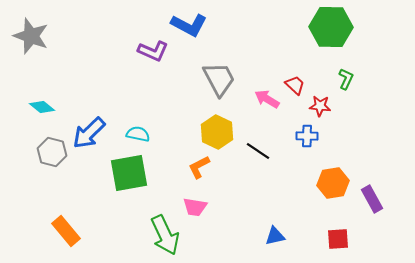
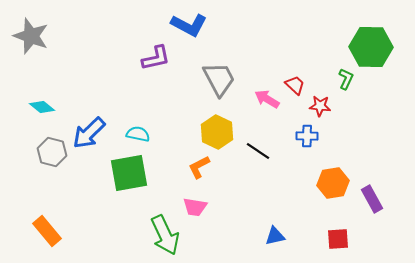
green hexagon: moved 40 px right, 20 px down
purple L-shape: moved 3 px right, 7 px down; rotated 36 degrees counterclockwise
orange rectangle: moved 19 px left
